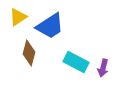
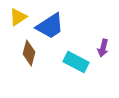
purple arrow: moved 20 px up
